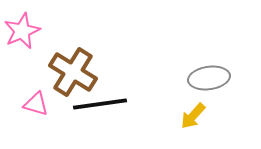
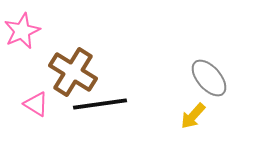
gray ellipse: rotated 57 degrees clockwise
pink triangle: rotated 16 degrees clockwise
